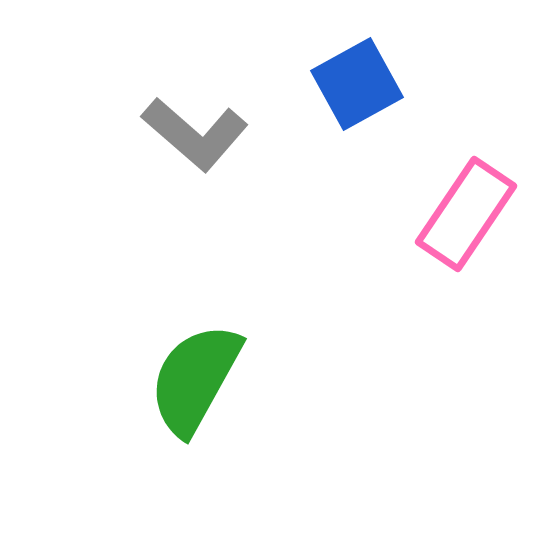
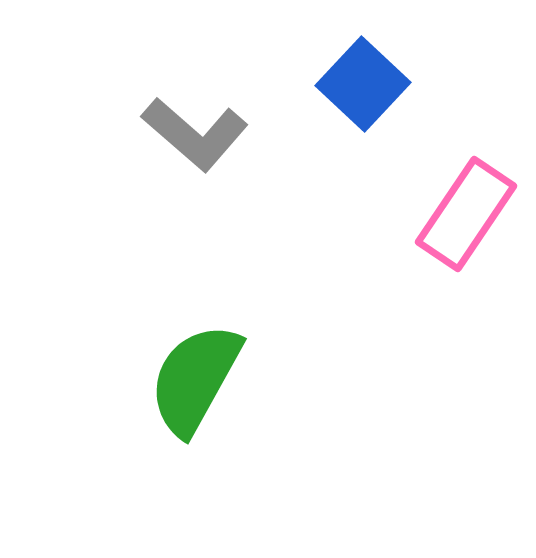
blue square: moved 6 px right; rotated 18 degrees counterclockwise
